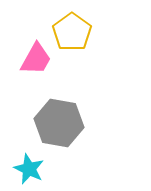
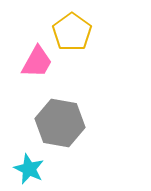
pink trapezoid: moved 1 px right, 3 px down
gray hexagon: moved 1 px right
